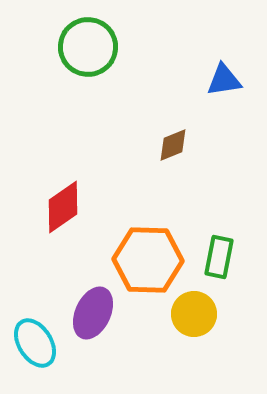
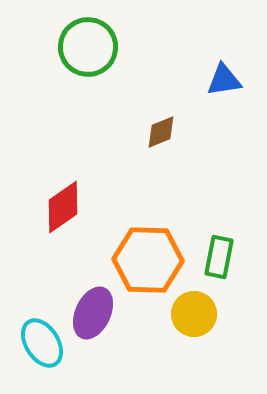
brown diamond: moved 12 px left, 13 px up
cyan ellipse: moved 7 px right
